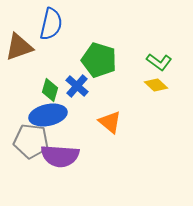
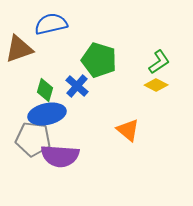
blue semicircle: rotated 116 degrees counterclockwise
brown triangle: moved 2 px down
green L-shape: rotated 70 degrees counterclockwise
yellow diamond: rotated 15 degrees counterclockwise
green diamond: moved 5 px left
blue ellipse: moved 1 px left, 1 px up
orange triangle: moved 18 px right, 8 px down
gray pentagon: moved 2 px right, 2 px up
